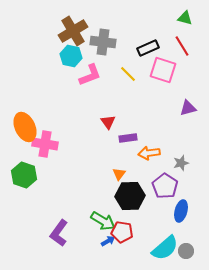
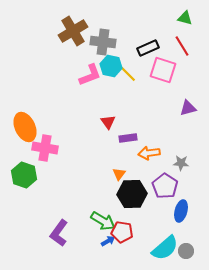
cyan hexagon: moved 40 px right, 10 px down
pink cross: moved 4 px down
gray star: rotated 21 degrees clockwise
black hexagon: moved 2 px right, 2 px up
